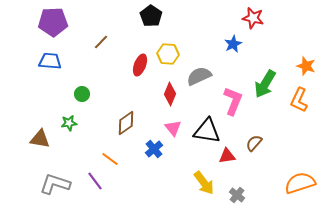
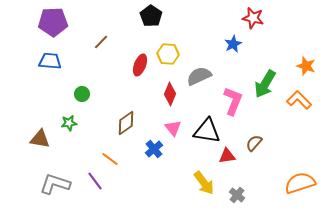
orange L-shape: rotated 110 degrees clockwise
